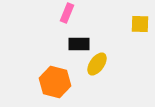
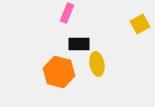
yellow square: rotated 30 degrees counterclockwise
yellow ellipse: rotated 45 degrees counterclockwise
orange hexagon: moved 4 px right, 10 px up
